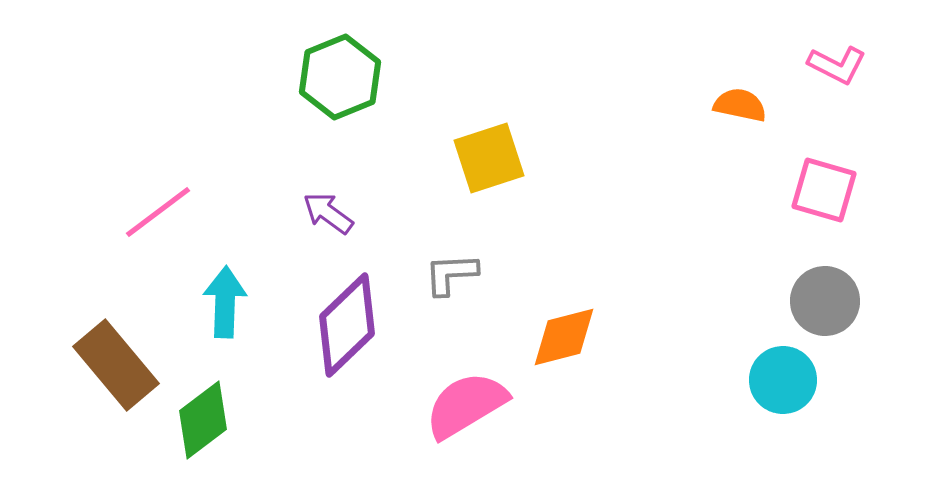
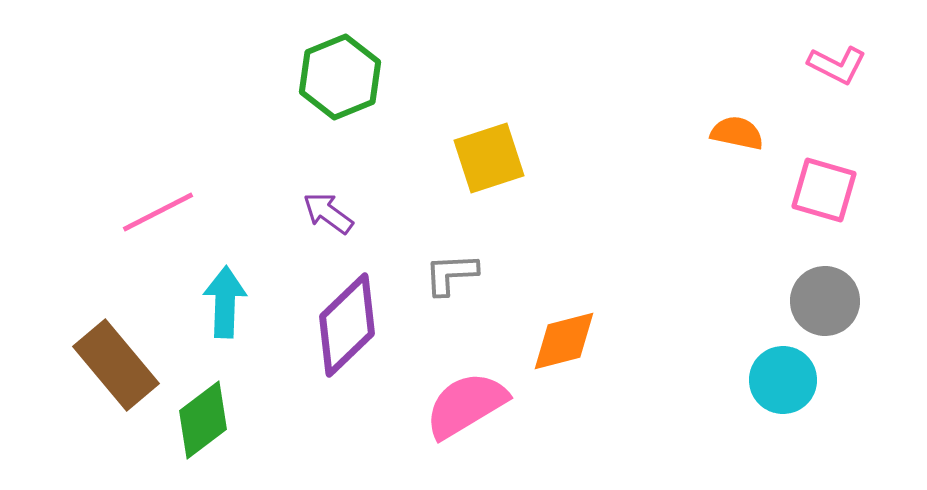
orange semicircle: moved 3 px left, 28 px down
pink line: rotated 10 degrees clockwise
orange diamond: moved 4 px down
